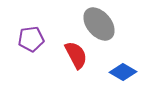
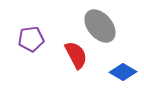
gray ellipse: moved 1 px right, 2 px down
